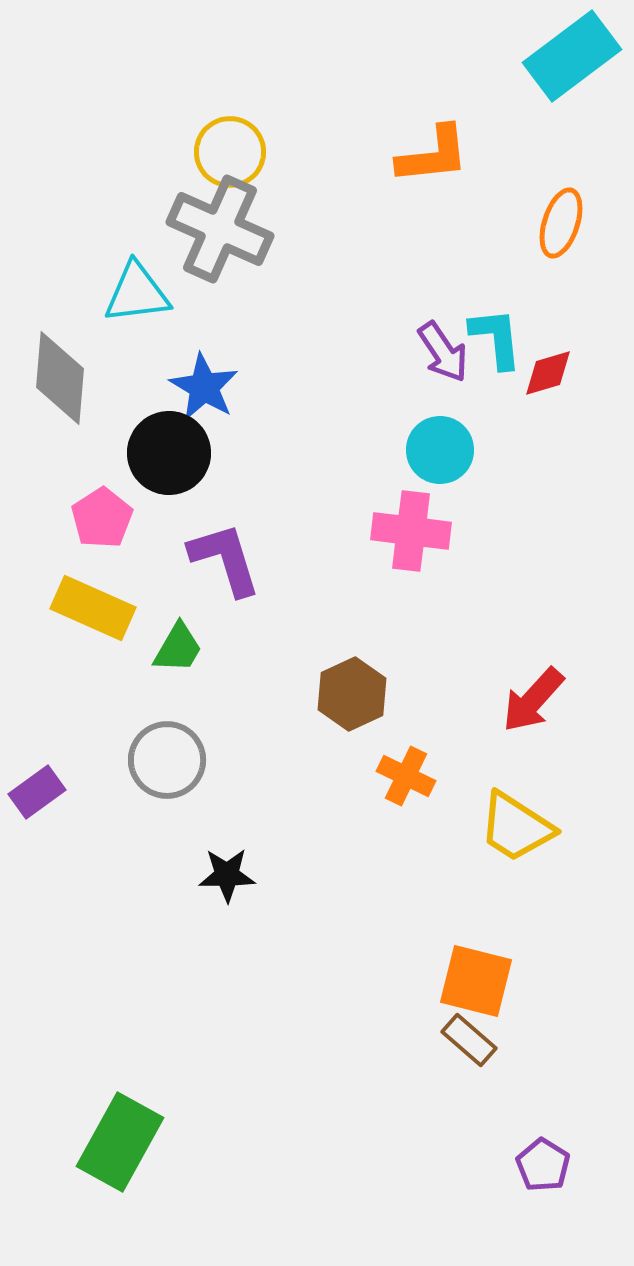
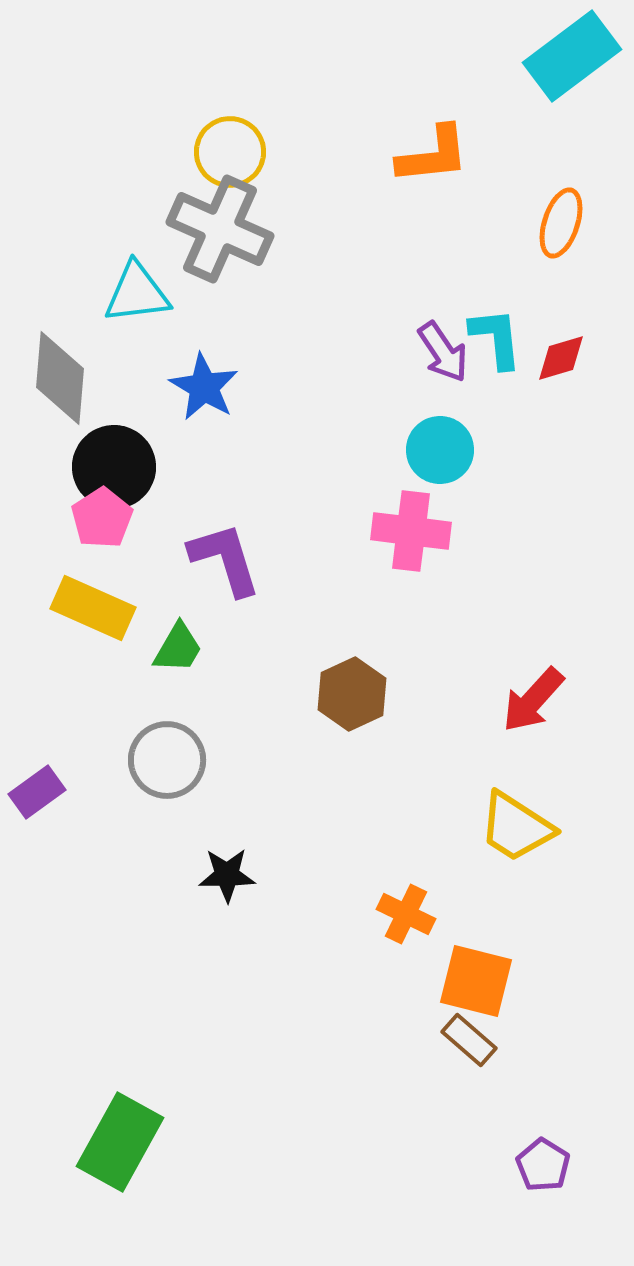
red diamond: moved 13 px right, 15 px up
black circle: moved 55 px left, 14 px down
orange cross: moved 138 px down
